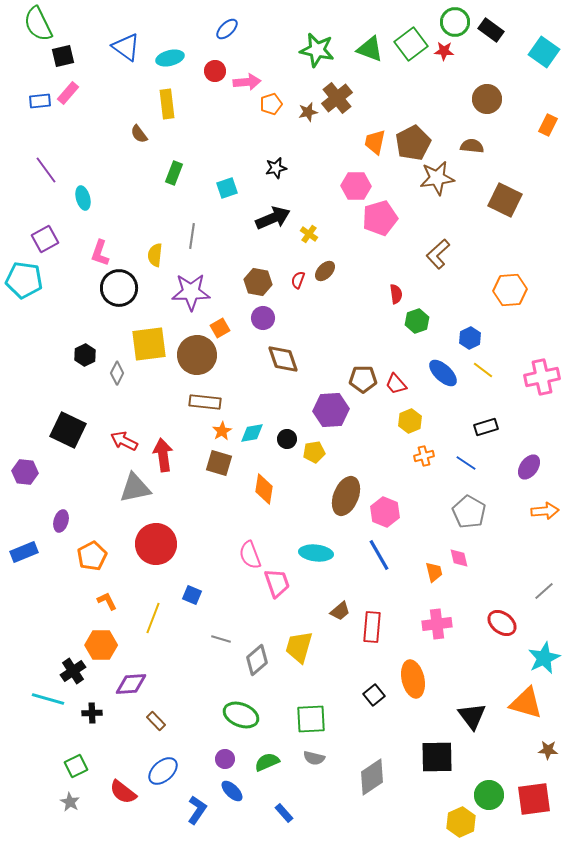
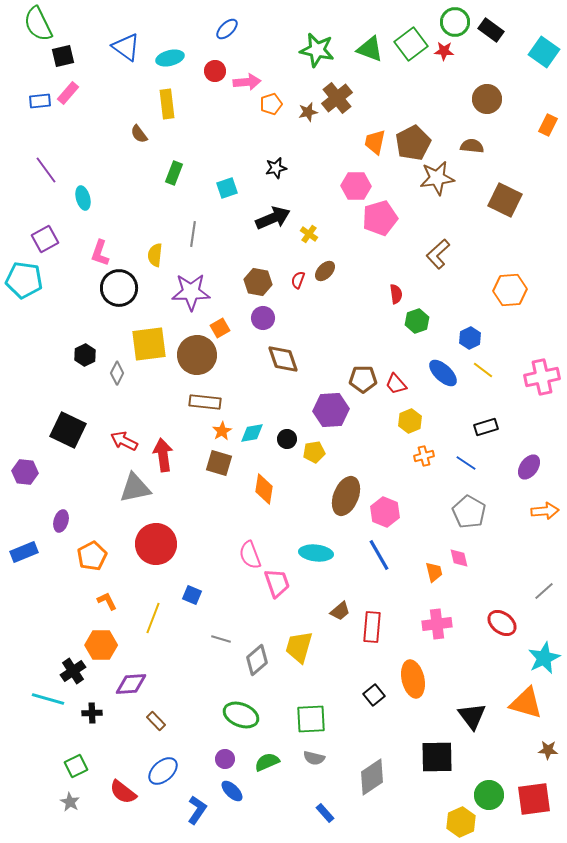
gray line at (192, 236): moved 1 px right, 2 px up
blue rectangle at (284, 813): moved 41 px right
